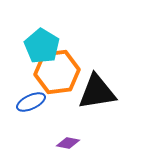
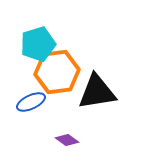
cyan pentagon: moved 4 px left, 2 px up; rotated 24 degrees clockwise
purple diamond: moved 1 px left, 3 px up; rotated 25 degrees clockwise
